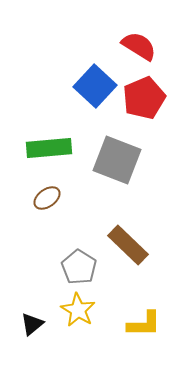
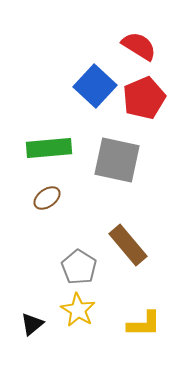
gray square: rotated 9 degrees counterclockwise
brown rectangle: rotated 6 degrees clockwise
